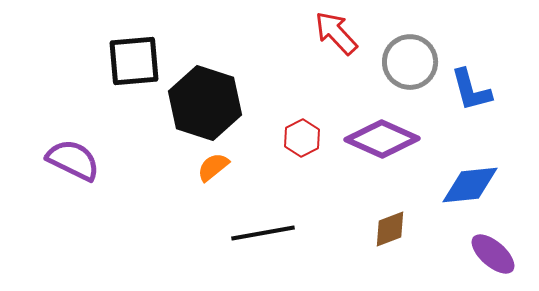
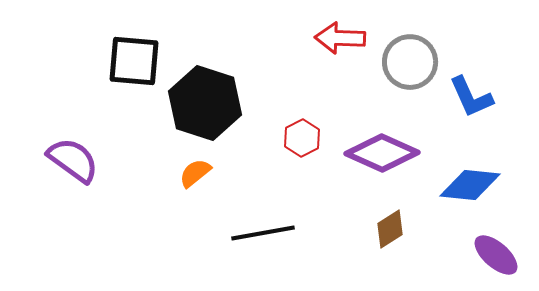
red arrow: moved 4 px right, 5 px down; rotated 45 degrees counterclockwise
black square: rotated 10 degrees clockwise
blue L-shape: moved 7 px down; rotated 9 degrees counterclockwise
purple diamond: moved 14 px down
purple semicircle: rotated 10 degrees clockwise
orange semicircle: moved 18 px left, 6 px down
blue diamond: rotated 12 degrees clockwise
brown diamond: rotated 12 degrees counterclockwise
purple ellipse: moved 3 px right, 1 px down
